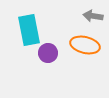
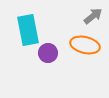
gray arrow: rotated 132 degrees clockwise
cyan rectangle: moved 1 px left
